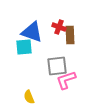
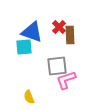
red cross: rotated 24 degrees clockwise
